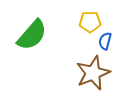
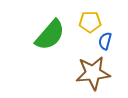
green semicircle: moved 18 px right
brown star: rotated 16 degrees clockwise
